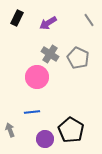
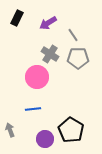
gray line: moved 16 px left, 15 px down
gray pentagon: rotated 25 degrees counterclockwise
blue line: moved 1 px right, 3 px up
